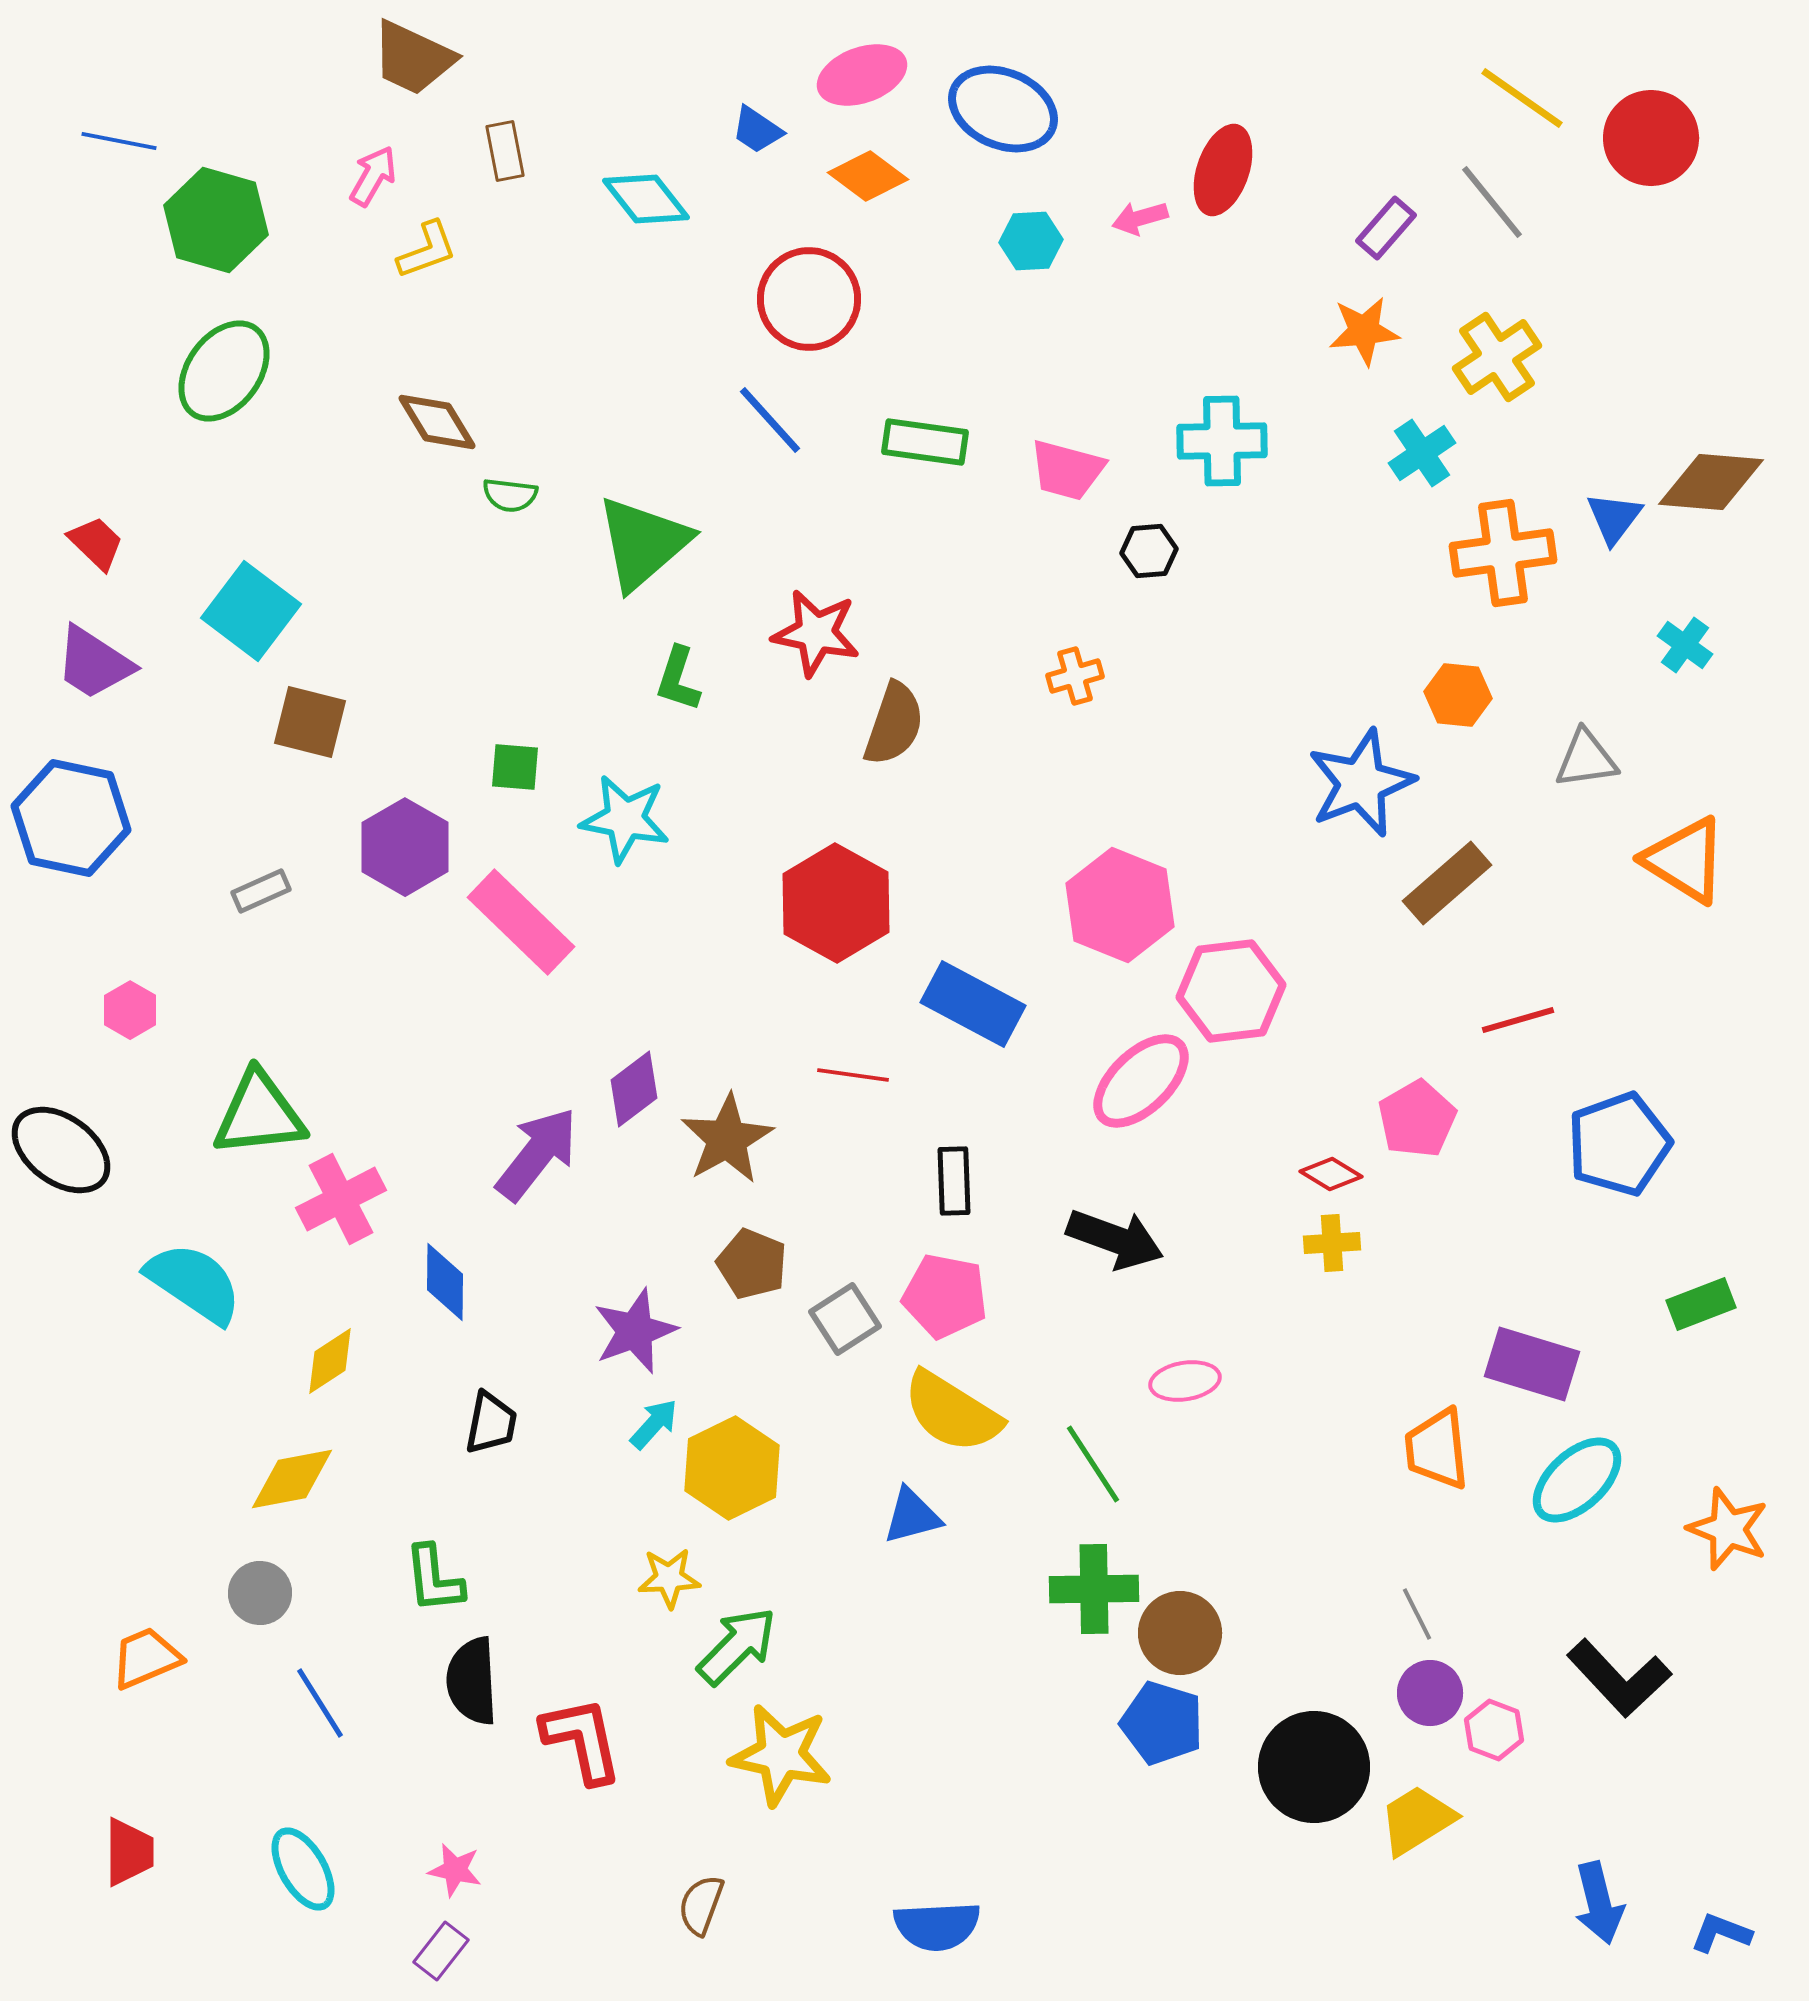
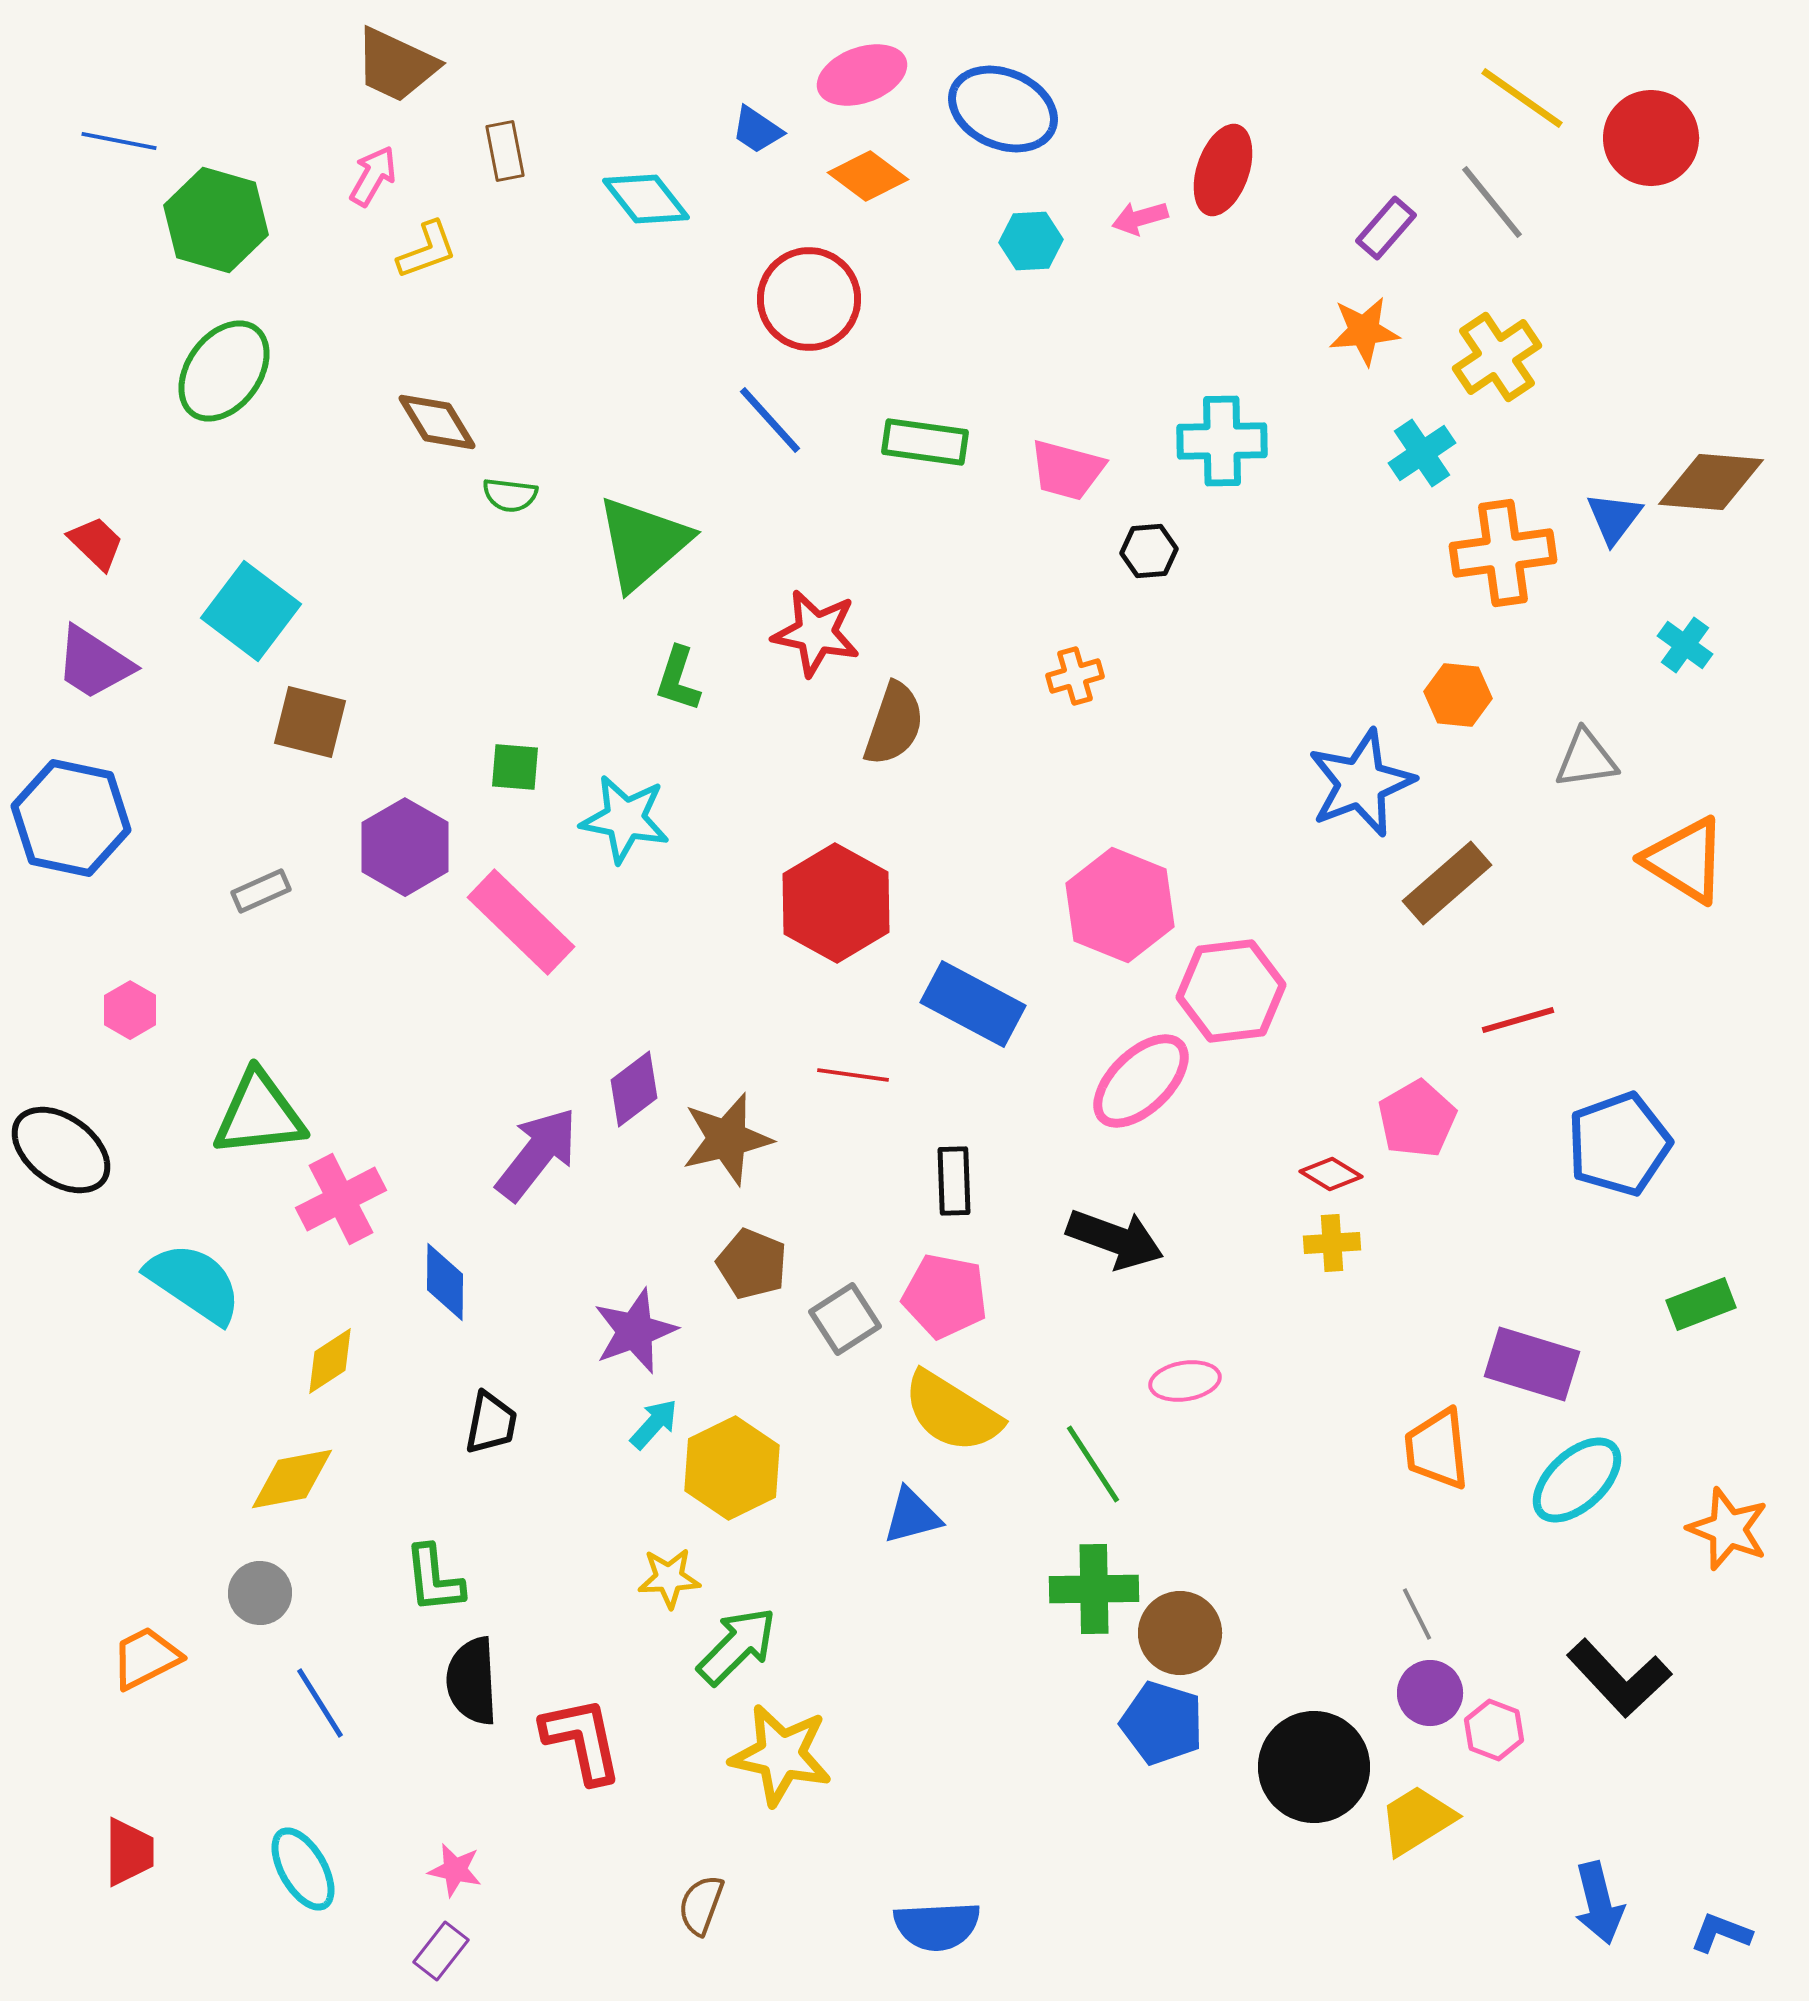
brown trapezoid at (413, 58): moved 17 px left, 7 px down
brown star at (727, 1139): rotated 16 degrees clockwise
orange trapezoid at (146, 1658): rotated 4 degrees counterclockwise
